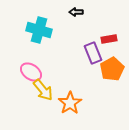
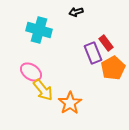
black arrow: rotated 16 degrees counterclockwise
red rectangle: moved 3 px left, 4 px down; rotated 63 degrees clockwise
orange pentagon: moved 1 px right, 1 px up
